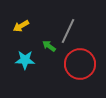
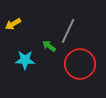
yellow arrow: moved 8 px left, 2 px up
